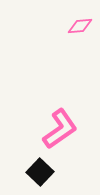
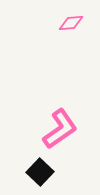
pink diamond: moved 9 px left, 3 px up
